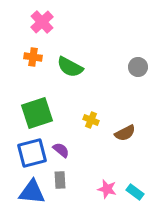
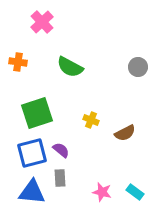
orange cross: moved 15 px left, 5 px down
gray rectangle: moved 2 px up
pink star: moved 5 px left, 3 px down
